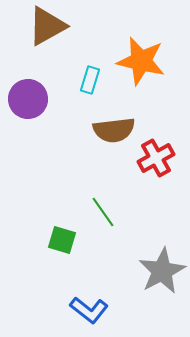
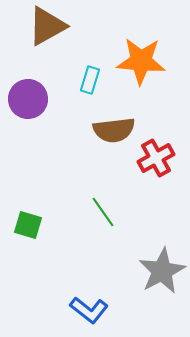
orange star: rotated 9 degrees counterclockwise
green square: moved 34 px left, 15 px up
